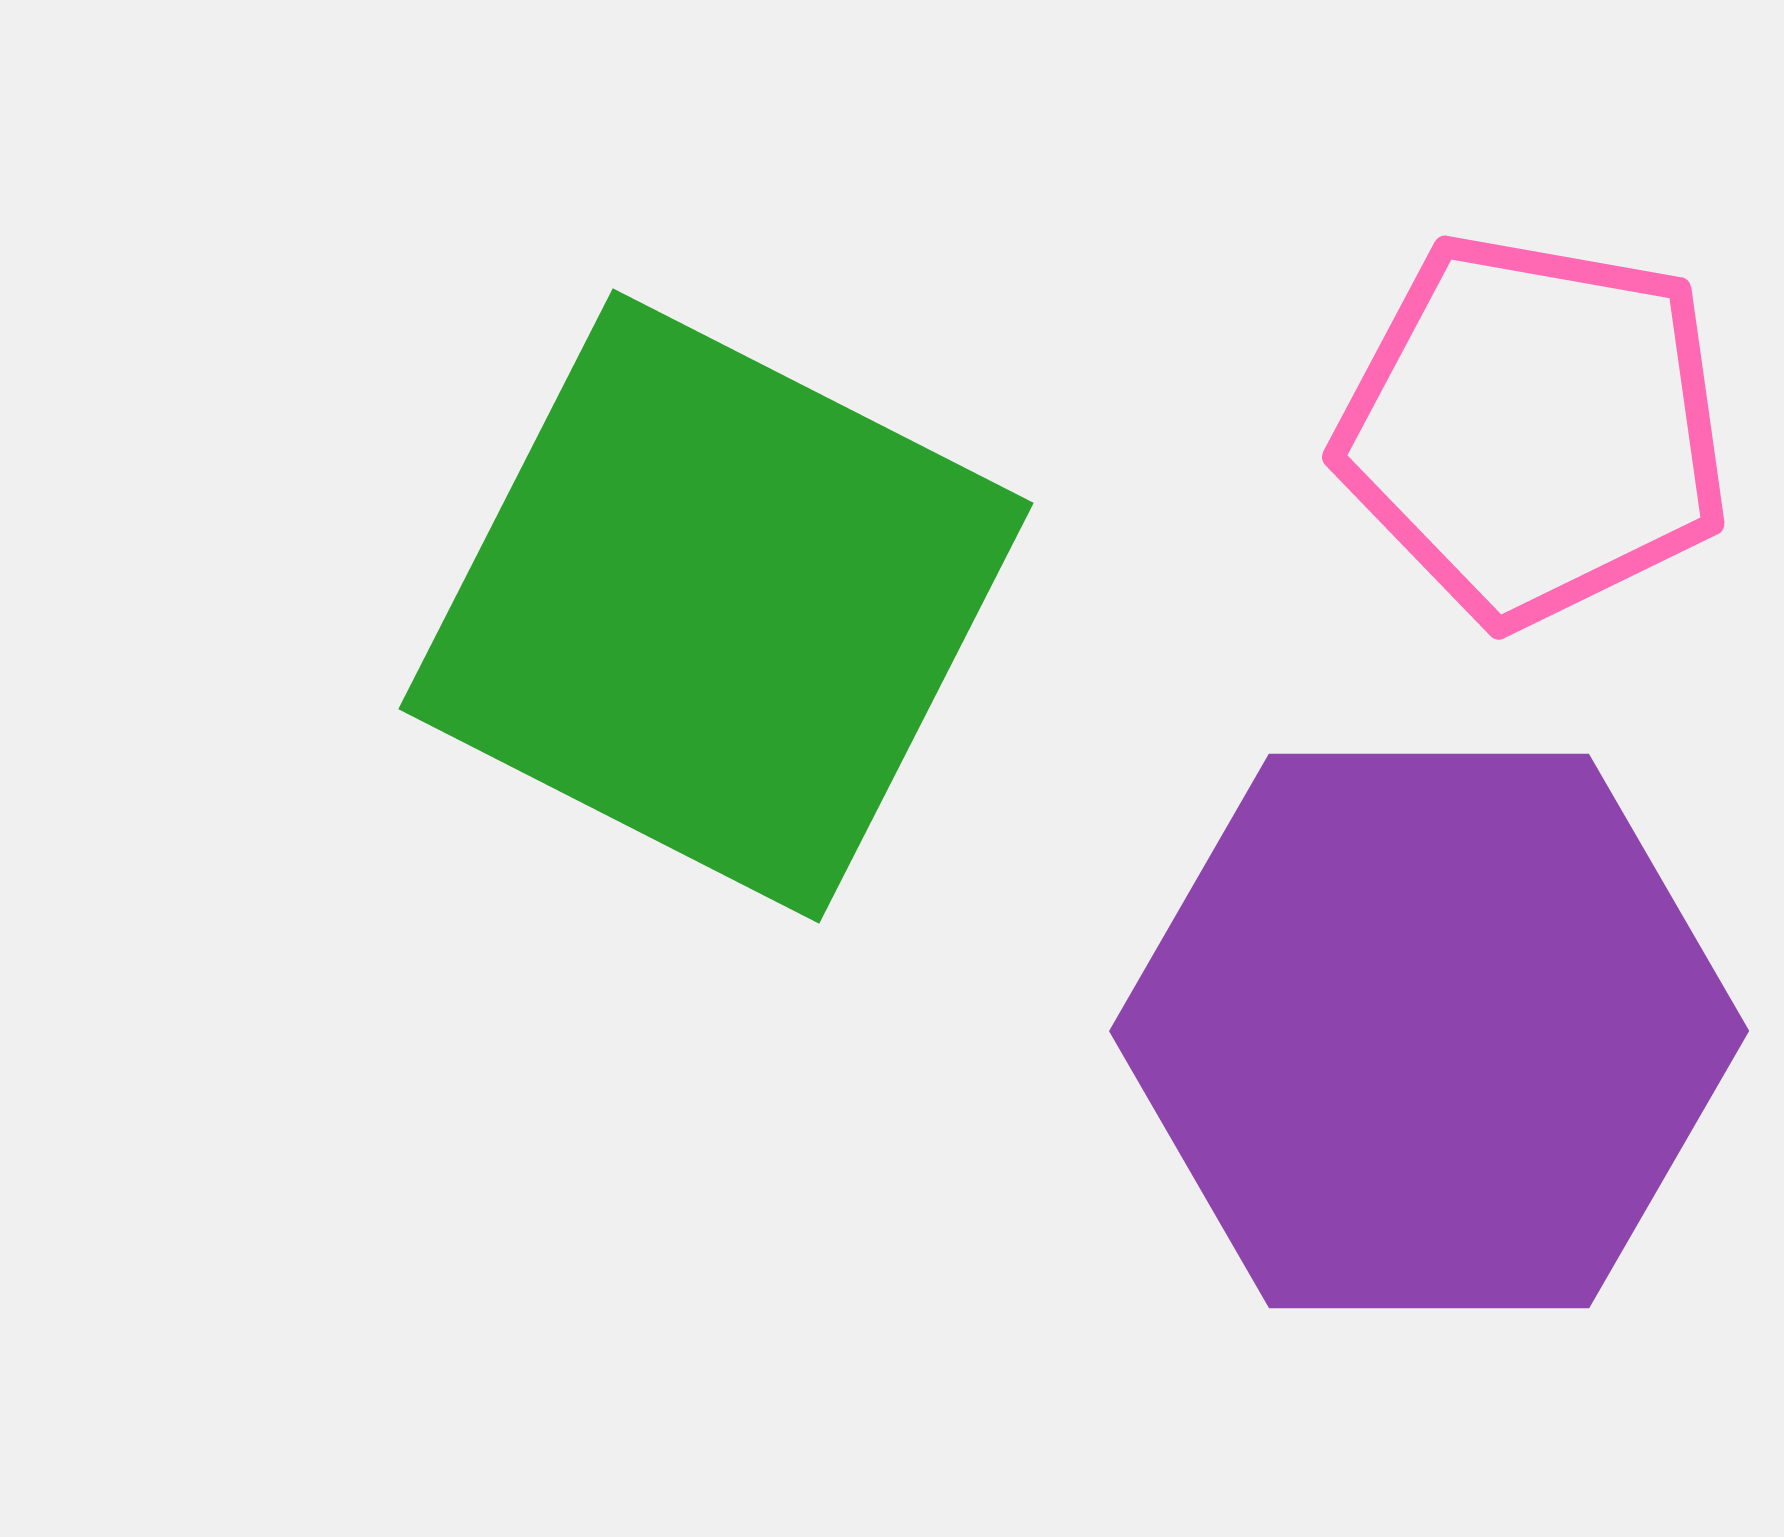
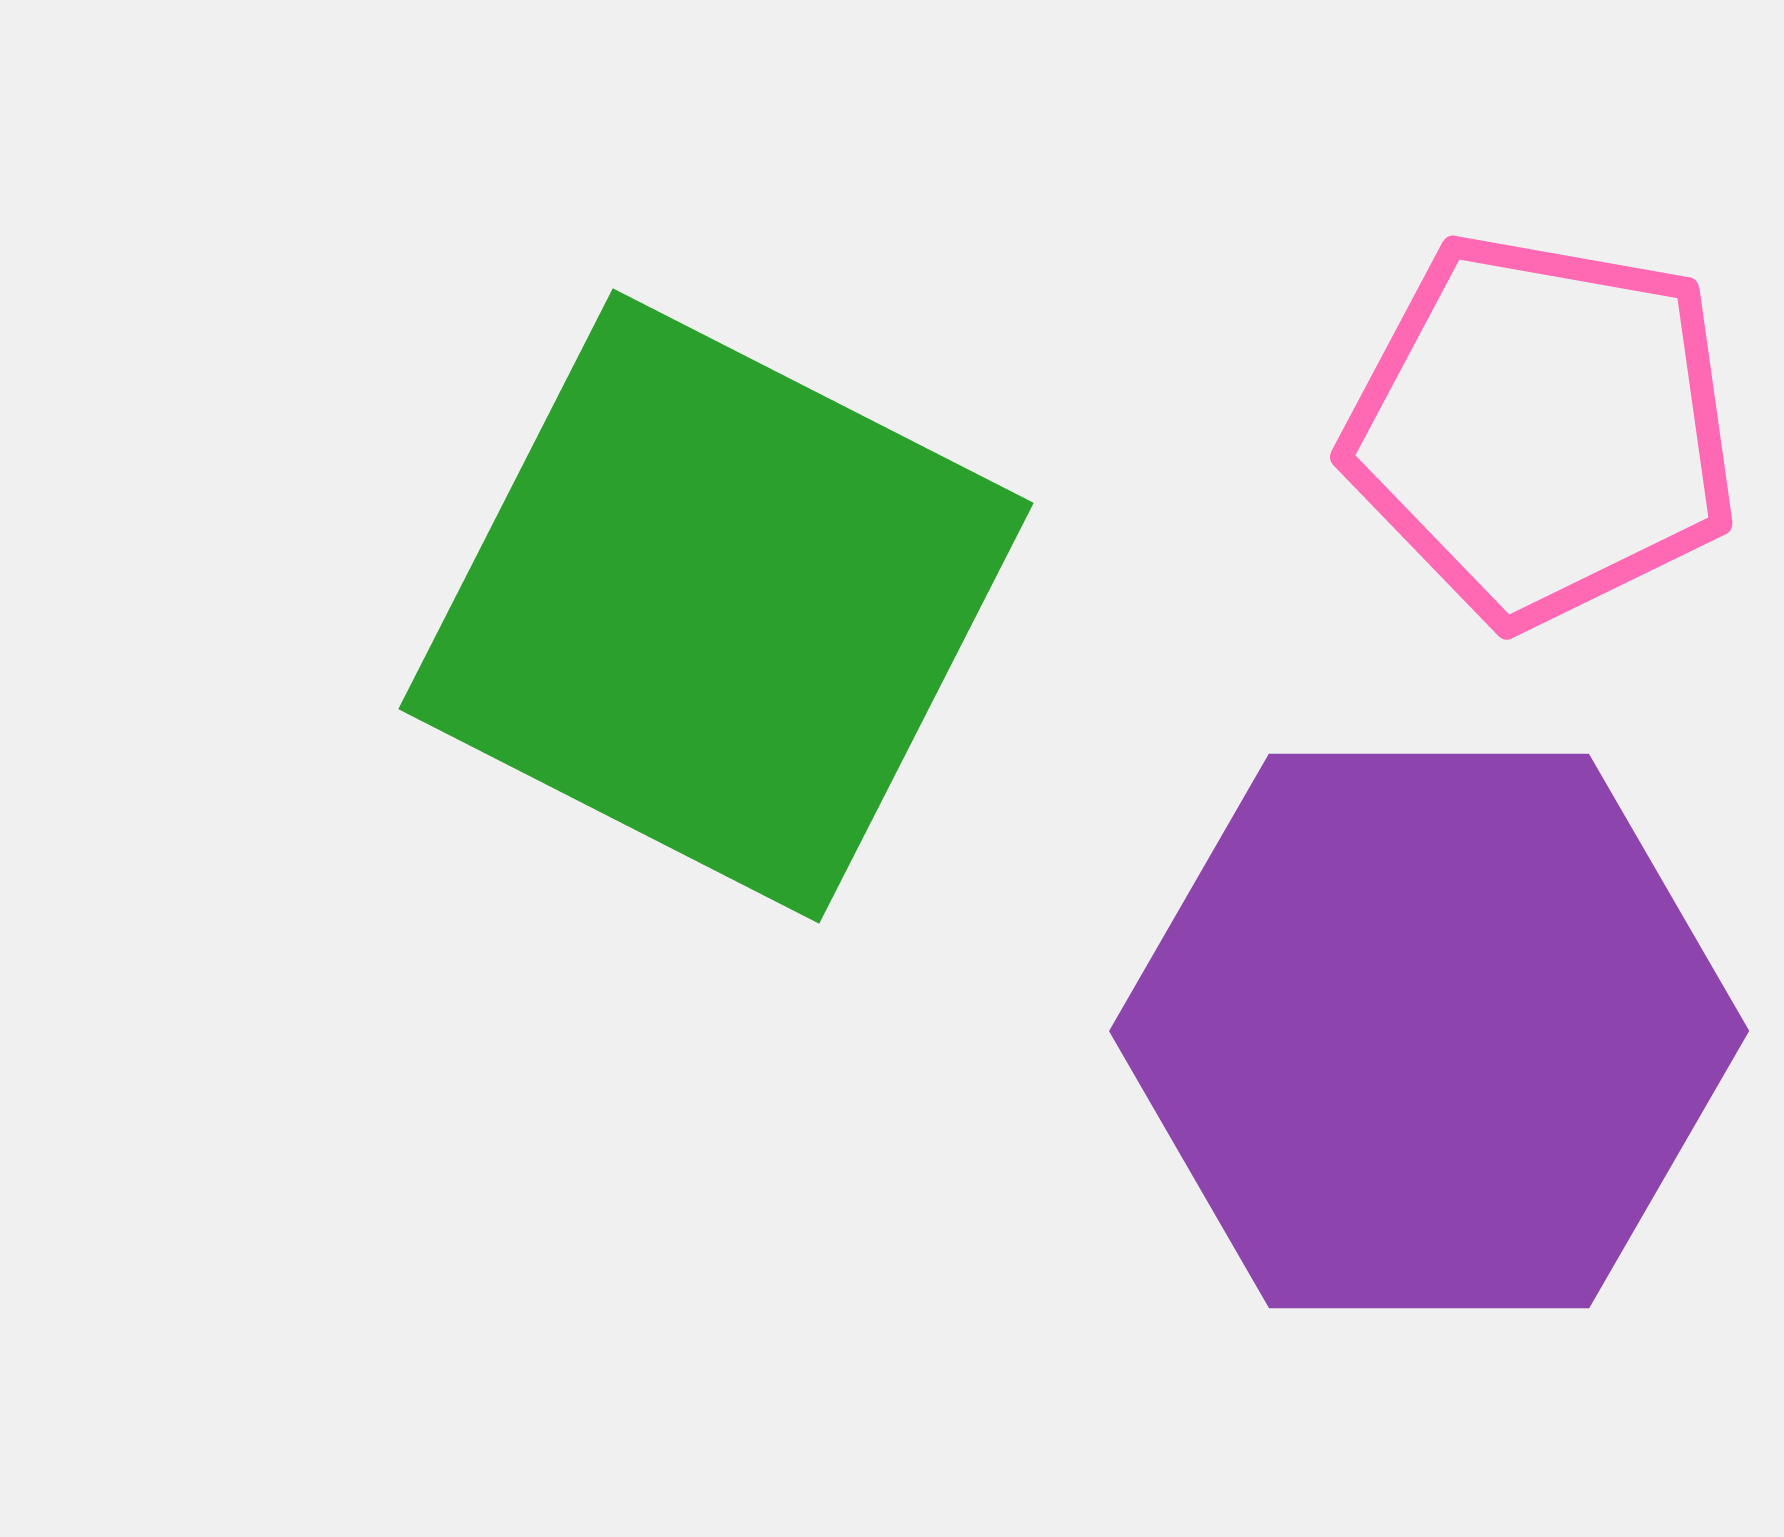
pink pentagon: moved 8 px right
